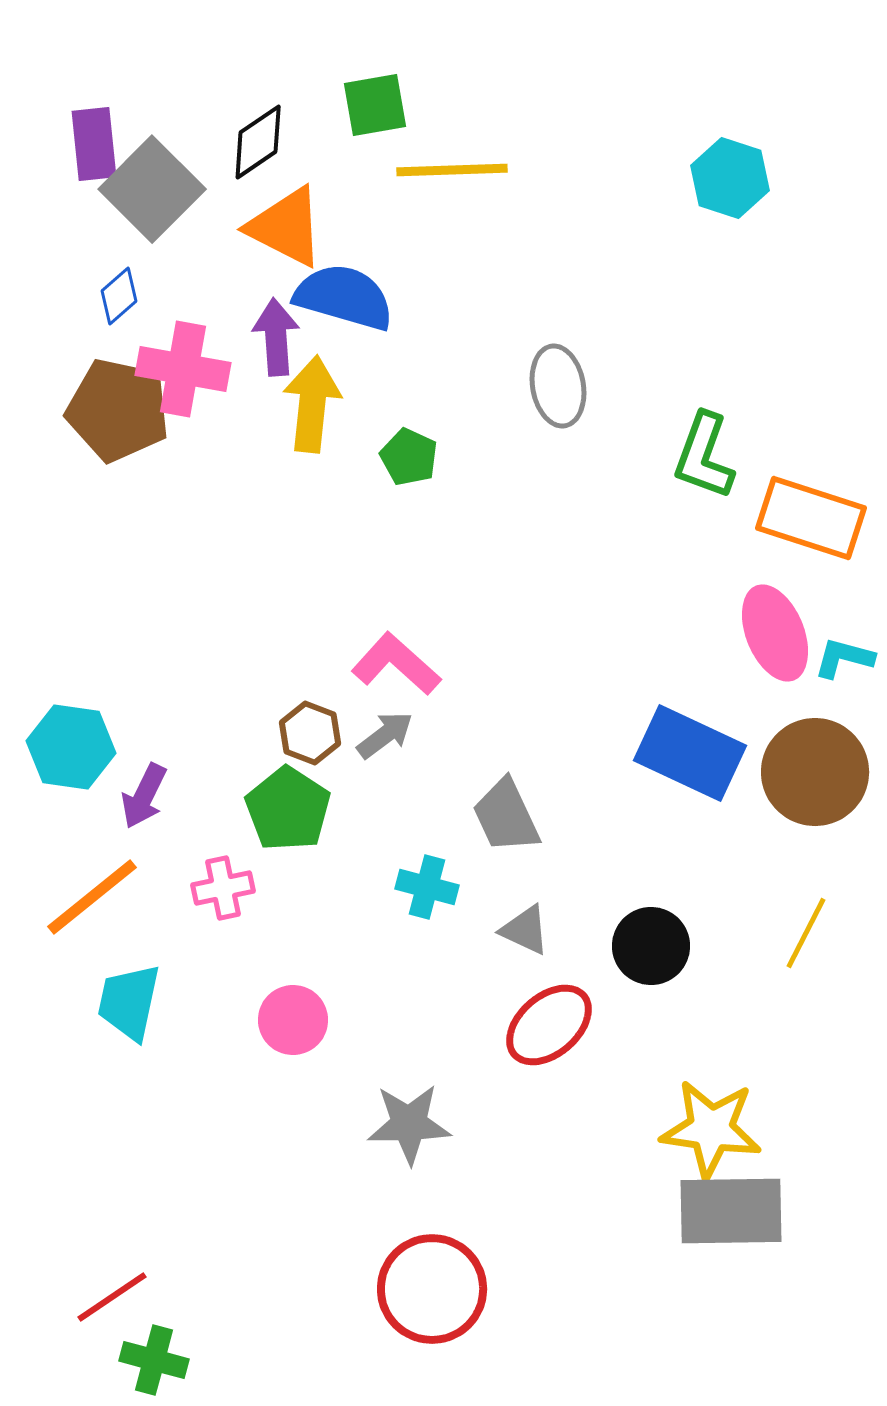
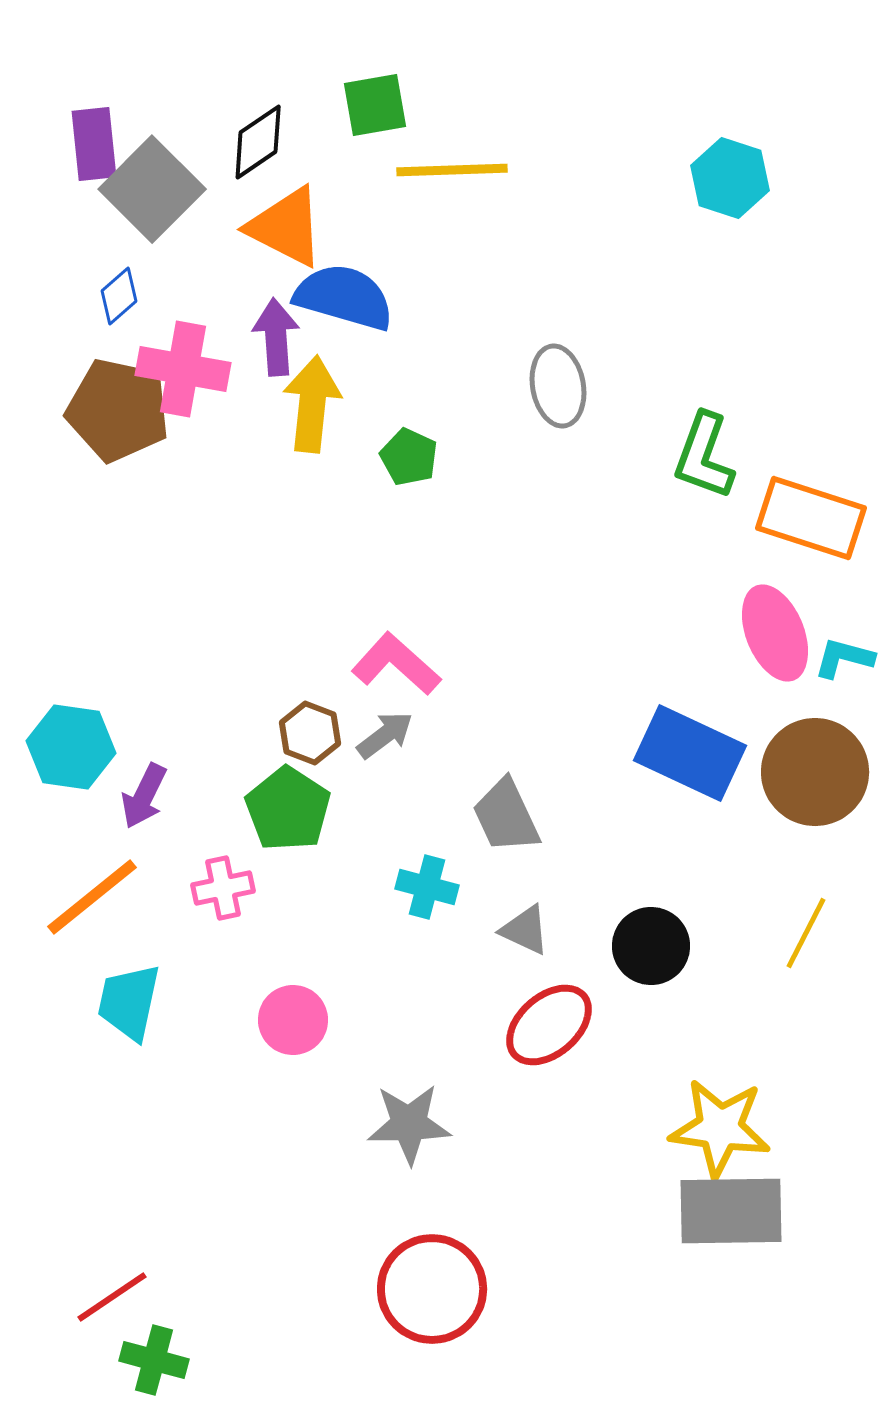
yellow star at (711, 1129): moved 9 px right, 1 px up
